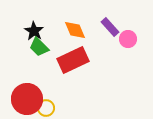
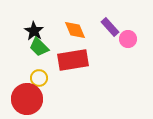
red rectangle: rotated 16 degrees clockwise
yellow circle: moved 7 px left, 30 px up
